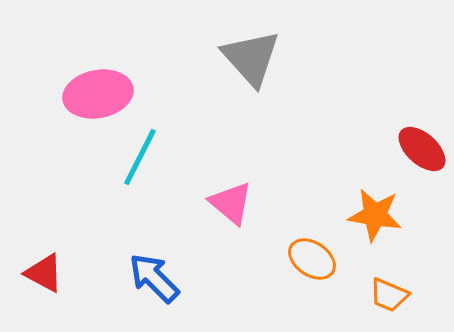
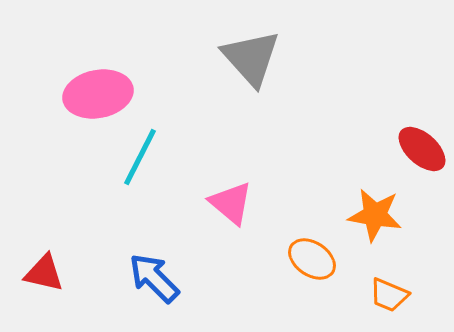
red triangle: rotated 15 degrees counterclockwise
